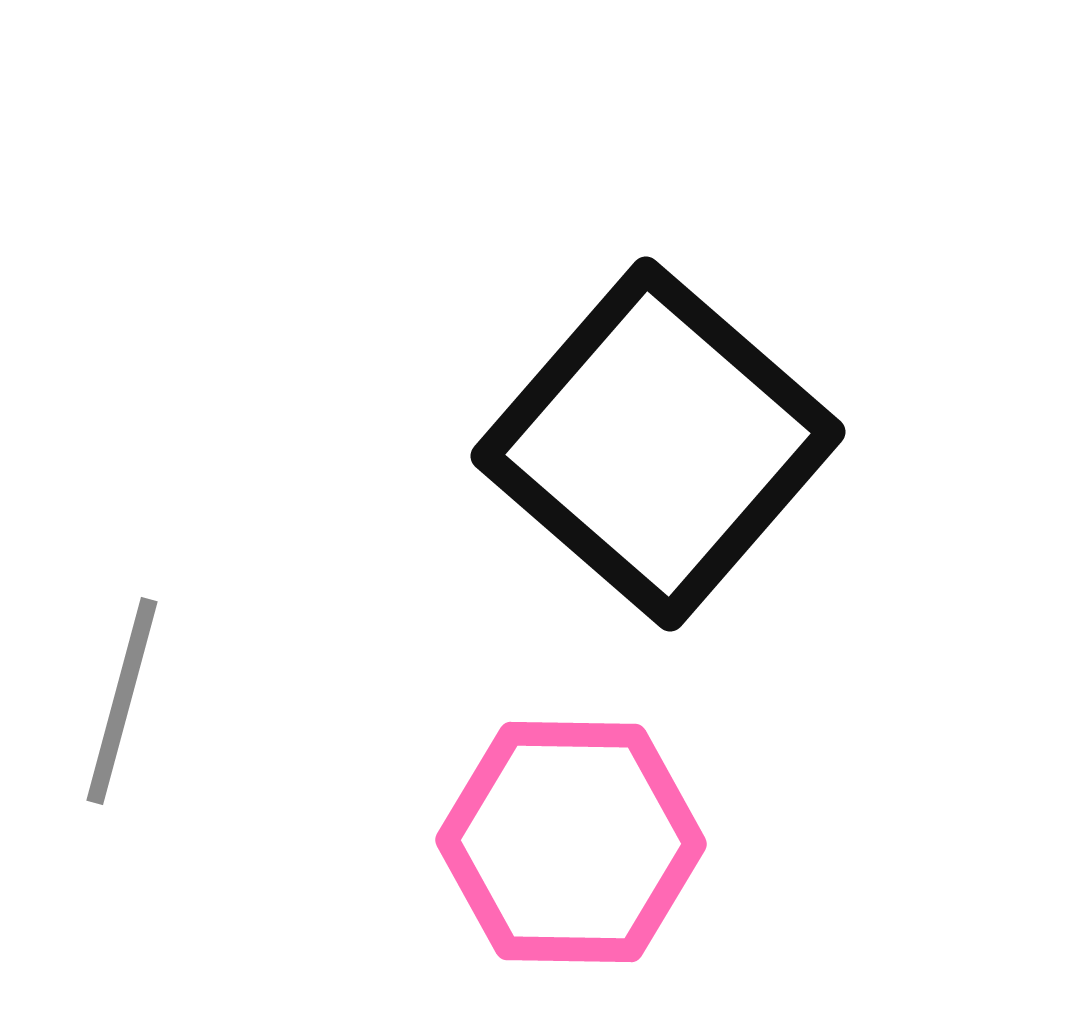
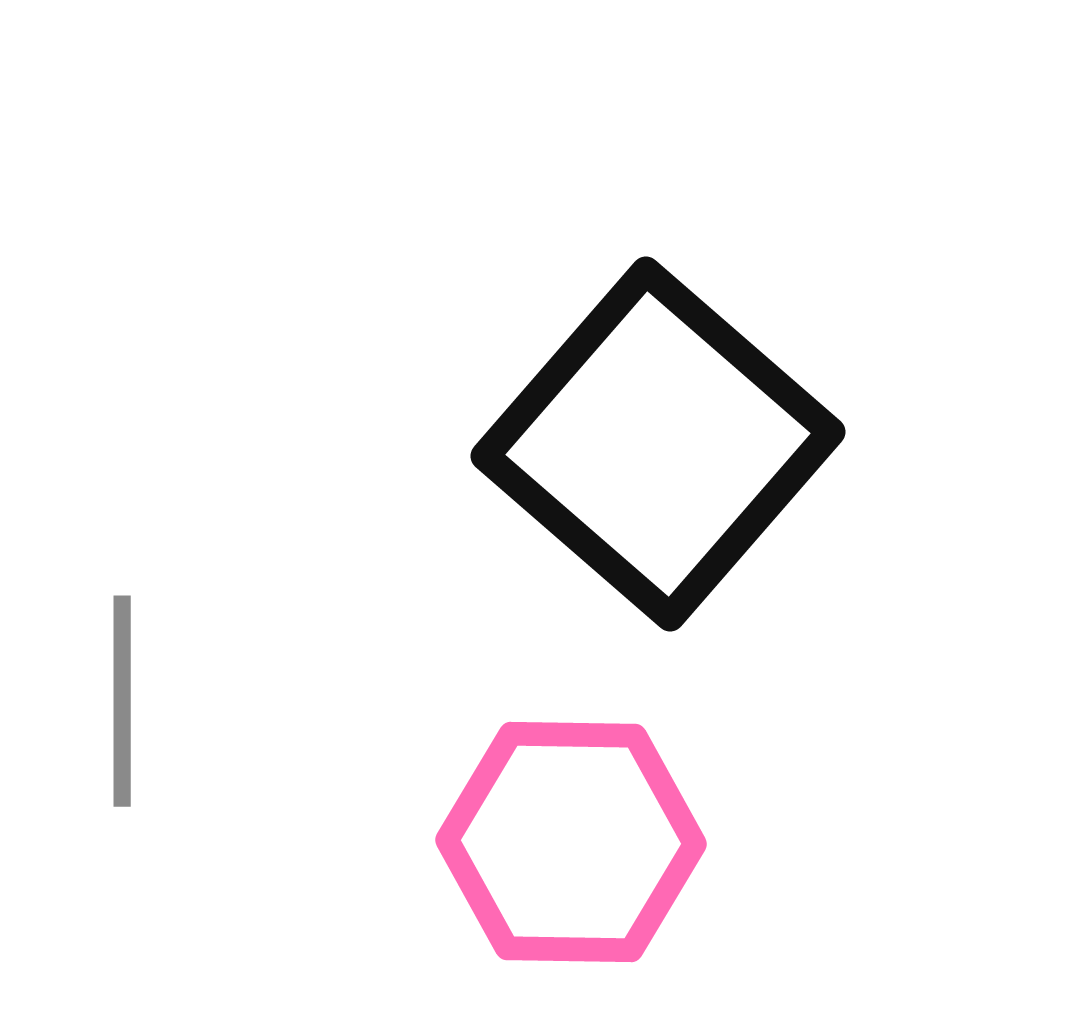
gray line: rotated 15 degrees counterclockwise
